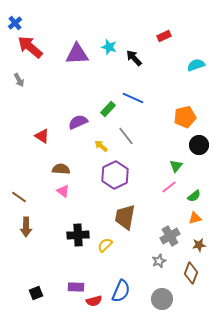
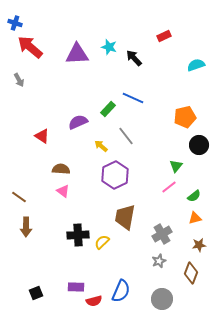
blue cross: rotated 32 degrees counterclockwise
gray cross: moved 8 px left, 2 px up
yellow semicircle: moved 3 px left, 3 px up
